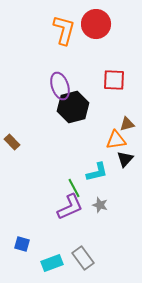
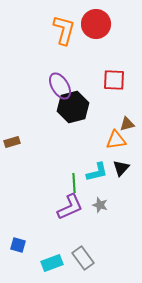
purple ellipse: rotated 12 degrees counterclockwise
brown rectangle: rotated 63 degrees counterclockwise
black triangle: moved 4 px left, 9 px down
green line: moved 5 px up; rotated 24 degrees clockwise
blue square: moved 4 px left, 1 px down
